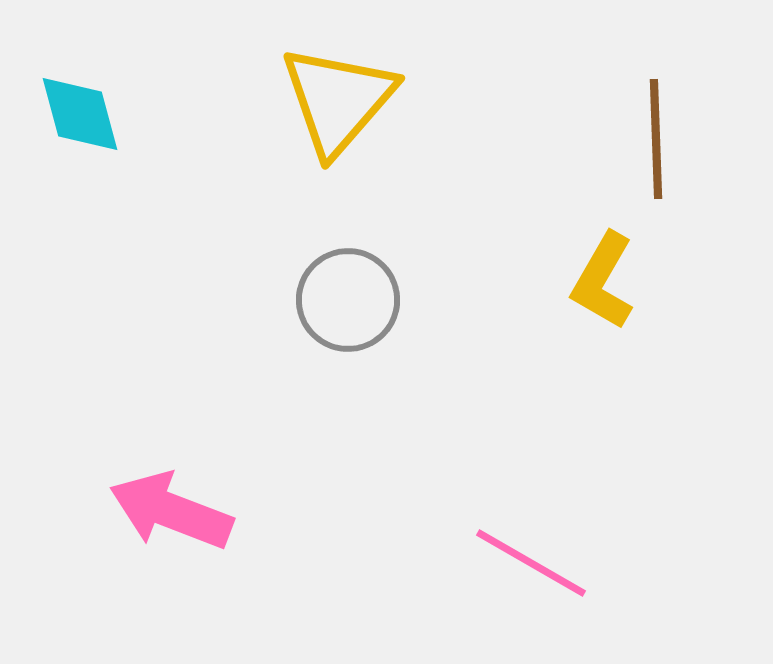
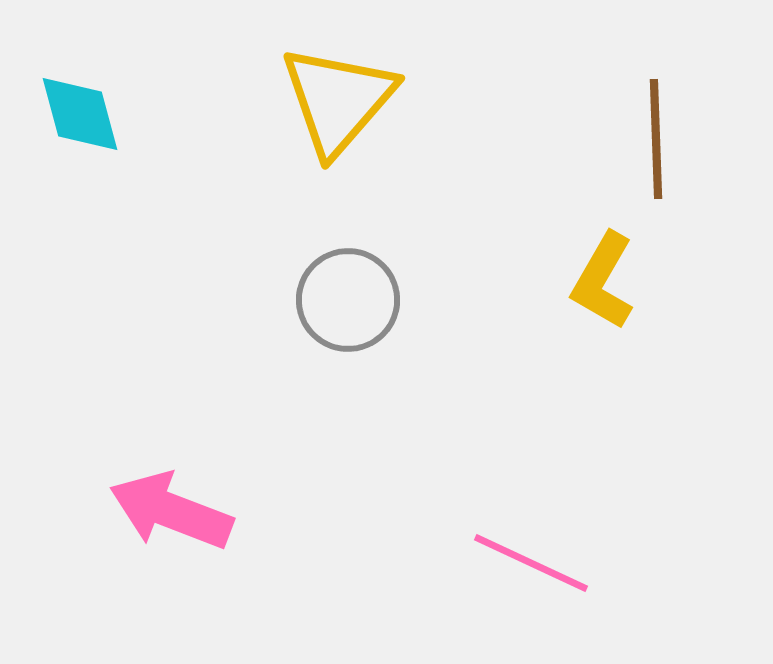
pink line: rotated 5 degrees counterclockwise
